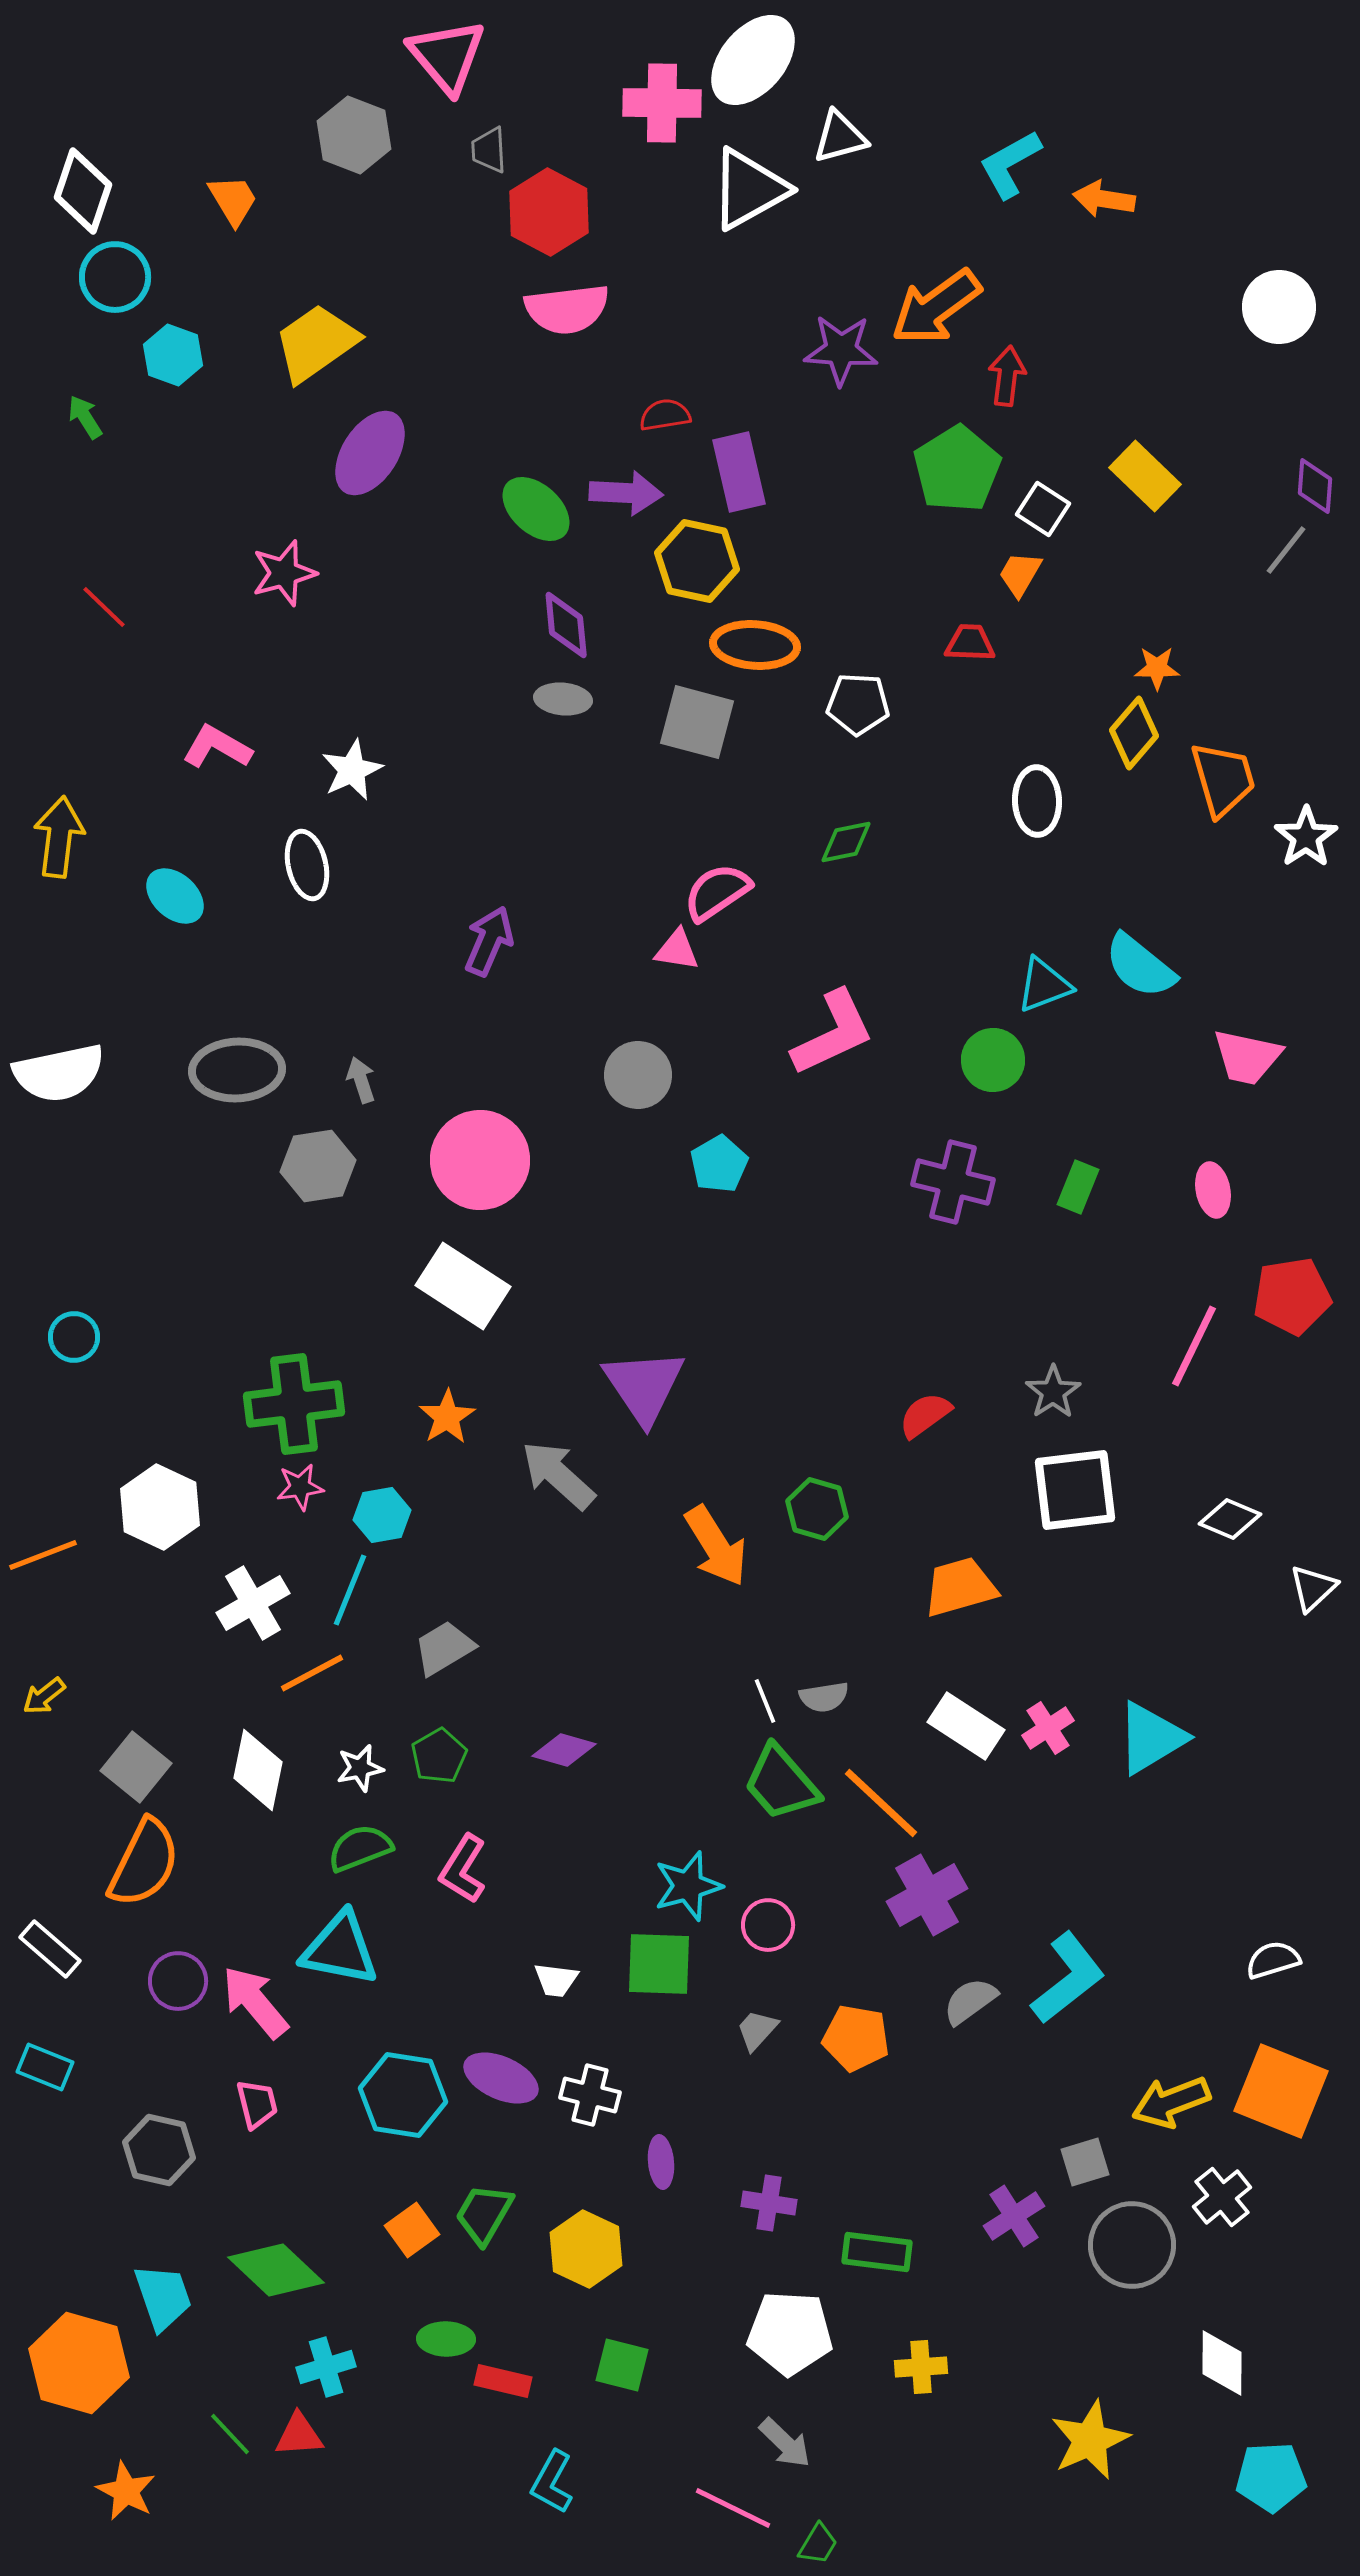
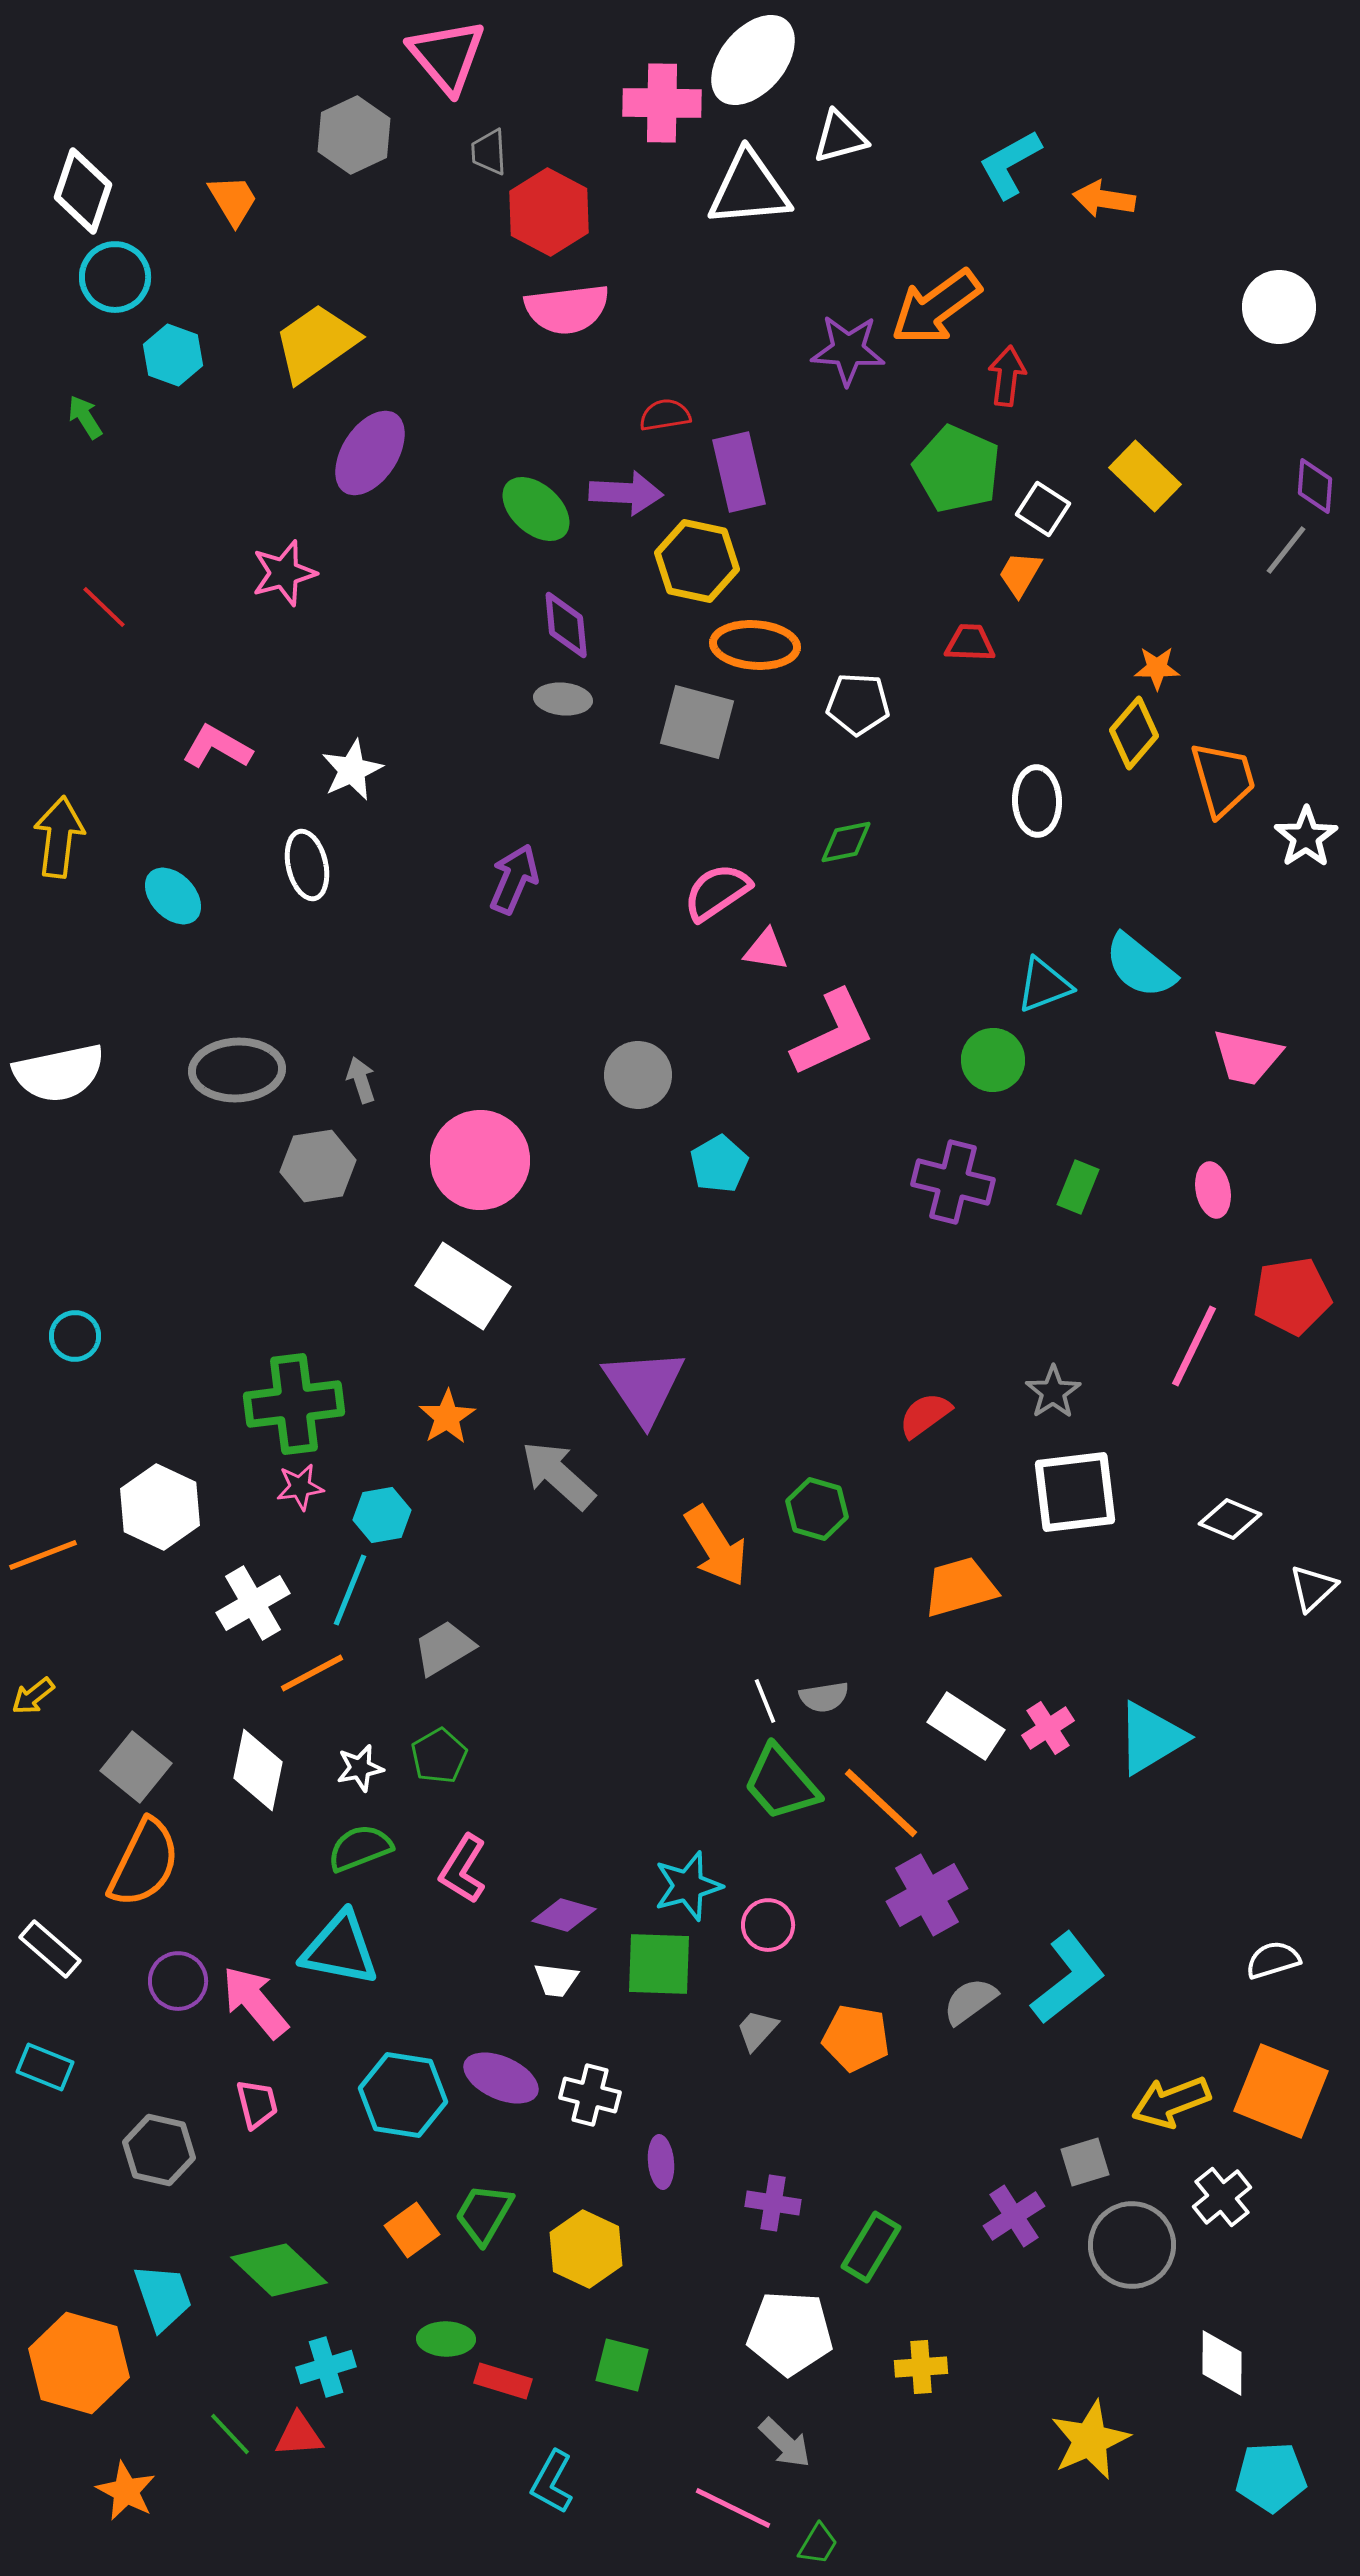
gray hexagon at (354, 135): rotated 14 degrees clockwise
gray trapezoid at (489, 150): moved 2 px down
white triangle at (749, 189): rotated 24 degrees clockwise
purple star at (841, 350): moved 7 px right
green pentagon at (957, 469): rotated 16 degrees counterclockwise
cyan ellipse at (175, 896): moved 2 px left; rotated 4 degrees clockwise
purple arrow at (489, 941): moved 25 px right, 62 px up
pink triangle at (677, 950): moved 89 px right
cyan circle at (74, 1337): moved 1 px right, 1 px up
white square at (1075, 1490): moved 2 px down
yellow arrow at (44, 1696): moved 11 px left
purple diamond at (564, 1750): moved 165 px down
purple cross at (769, 2203): moved 4 px right
green rectangle at (877, 2252): moved 6 px left, 5 px up; rotated 66 degrees counterclockwise
green diamond at (276, 2270): moved 3 px right
red rectangle at (503, 2381): rotated 4 degrees clockwise
